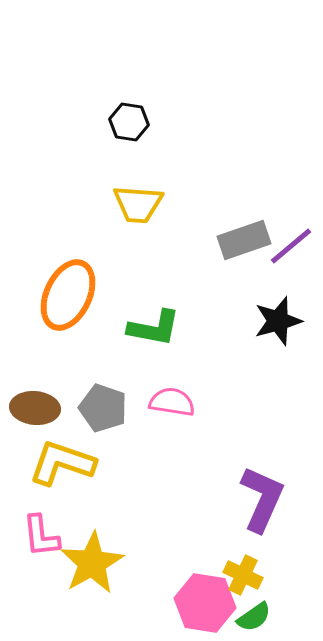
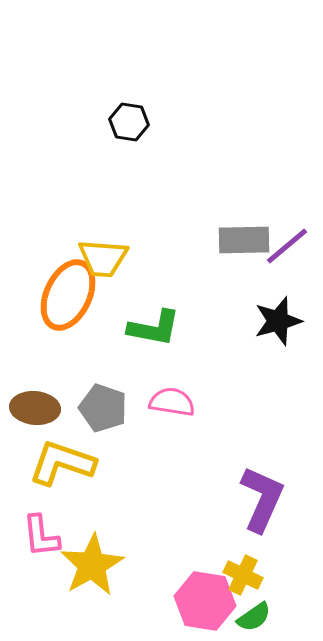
yellow trapezoid: moved 35 px left, 54 px down
gray rectangle: rotated 18 degrees clockwise
purple line: moved 4 px left
yellow star: moved 2 px down
pink hexagon: moved 2 px up
